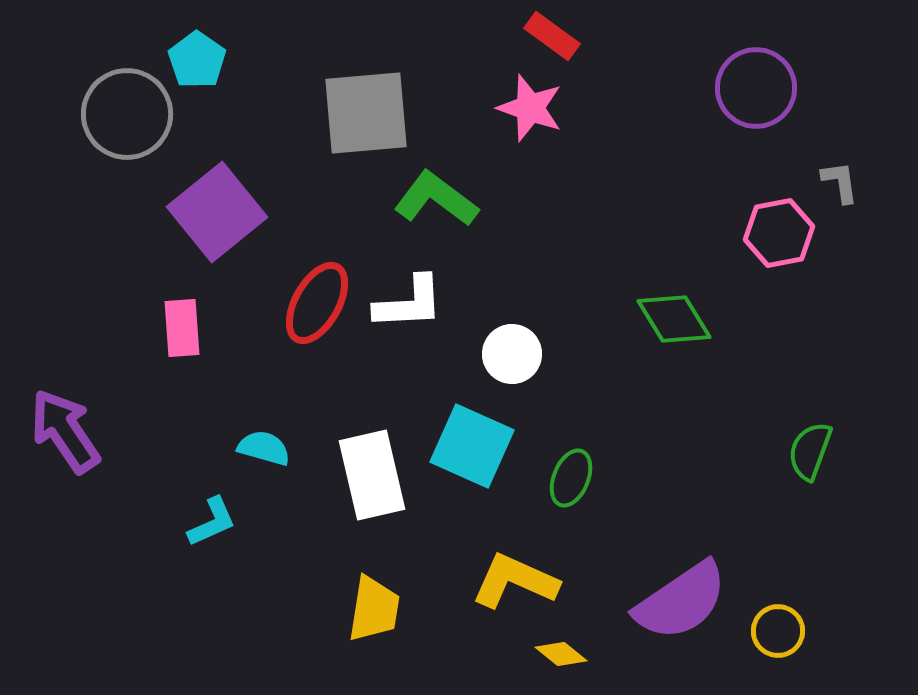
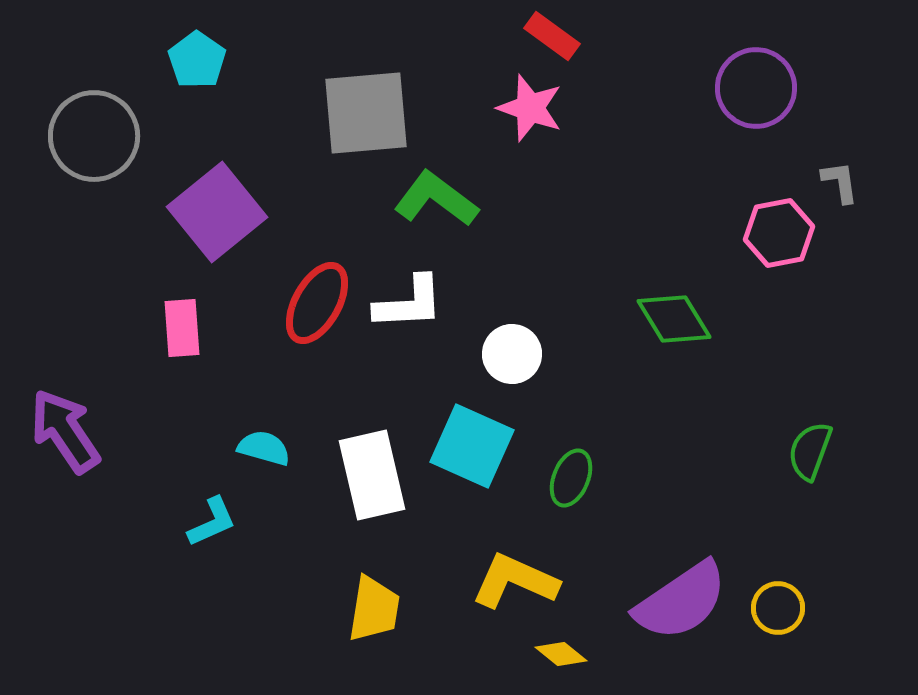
gray circle: moved 33 px left, 22 px down
yellow circle: moved 23 px up
